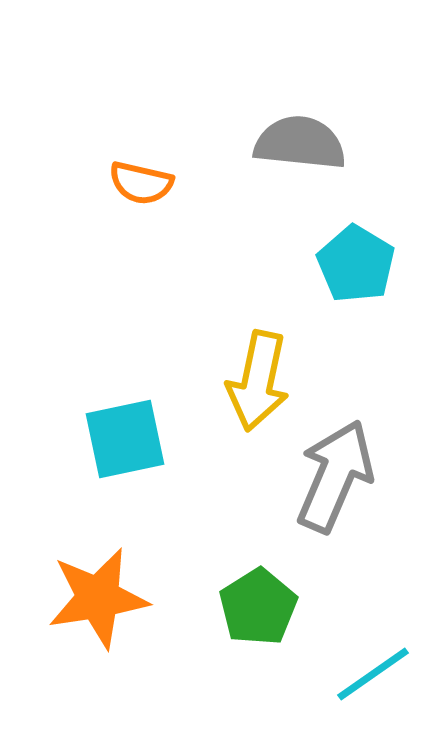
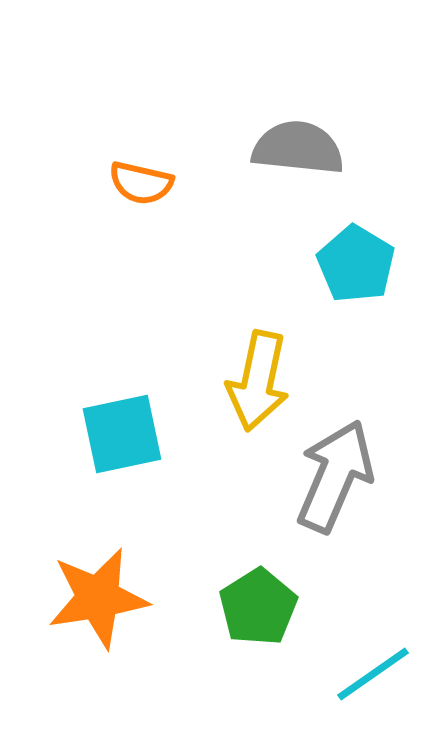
gray semicircle: moved 2 px left, 5 px down
cyan square: moved 3 px left, 5 px up
